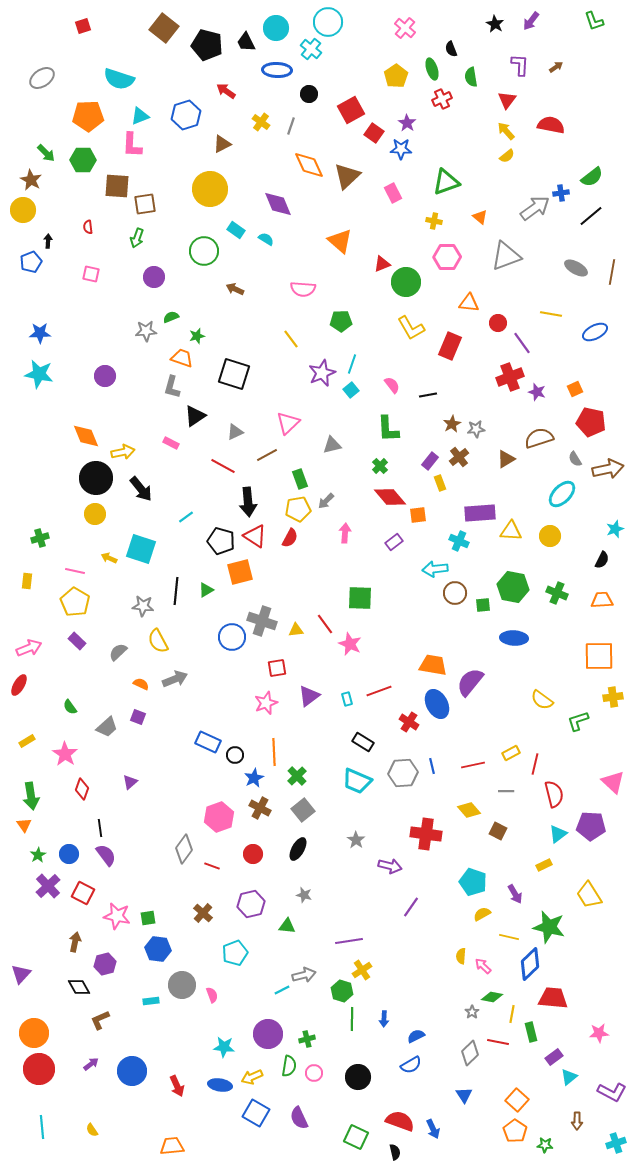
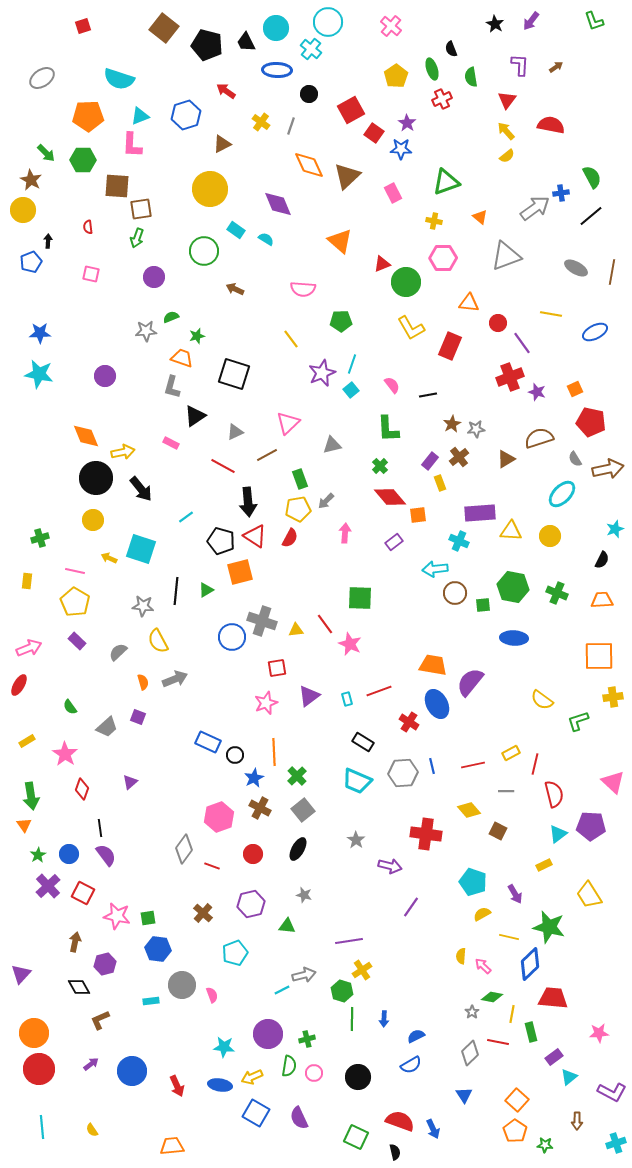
pink cross at (405, 28): moved 14 px left, 2 px up
green semicircle at (592, 177): rotated 80 degrees counterclockwise
brown square at (145, 204): moved 4 px left, 5 px down
pink hexagon at (447, 257): moved 4 px left, 1 px down
yellow circle at (95, 514): moved 2 px left, 6 px down
orange semicircle at (141, 684): moved 2 px right, 2 px up; rotated 49 degrees clockwise
